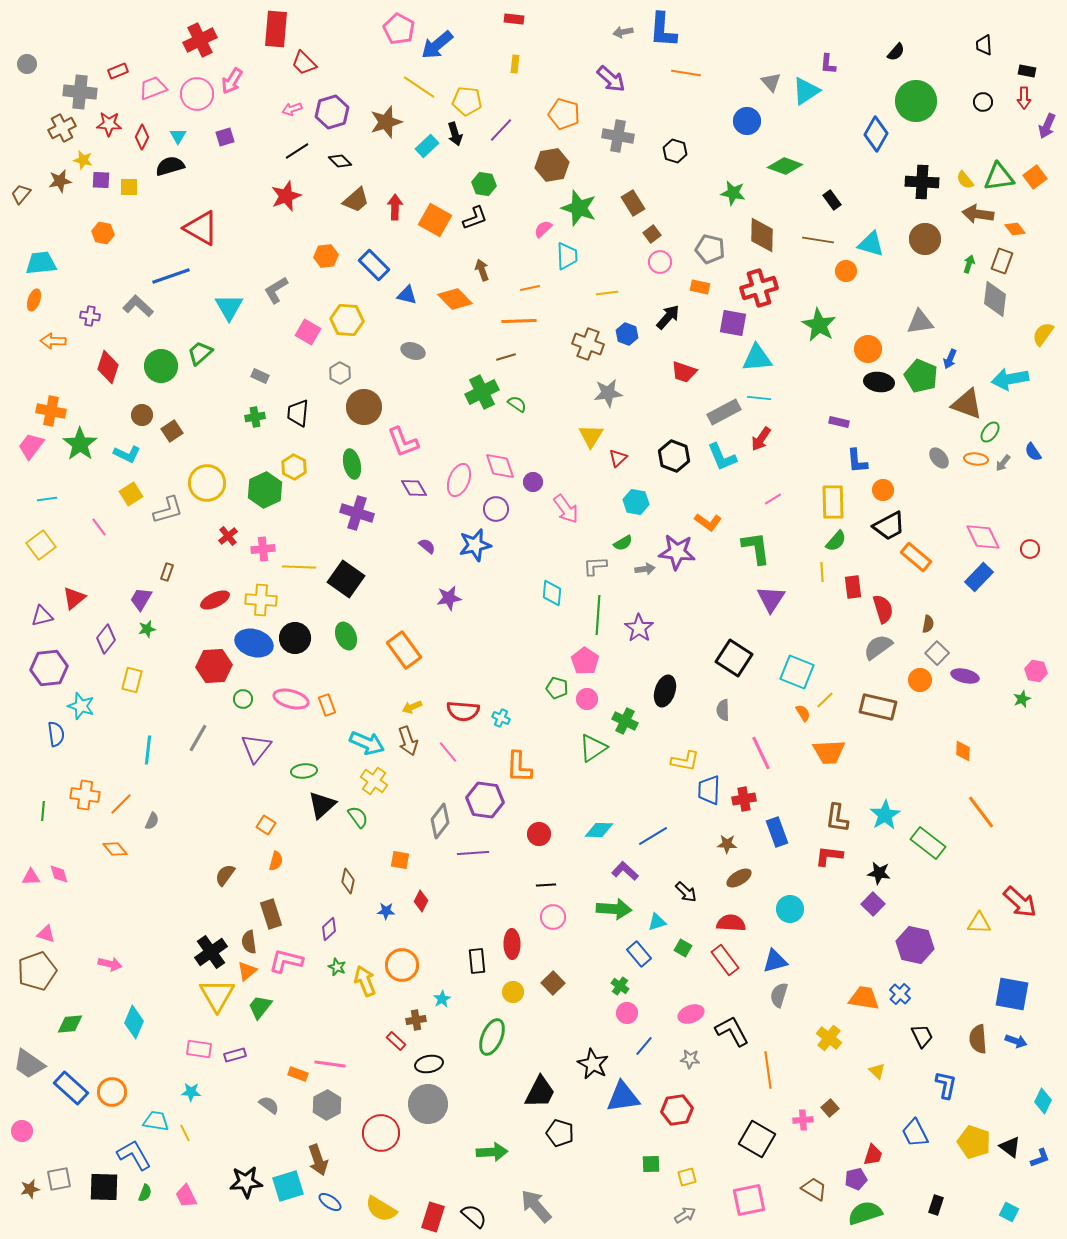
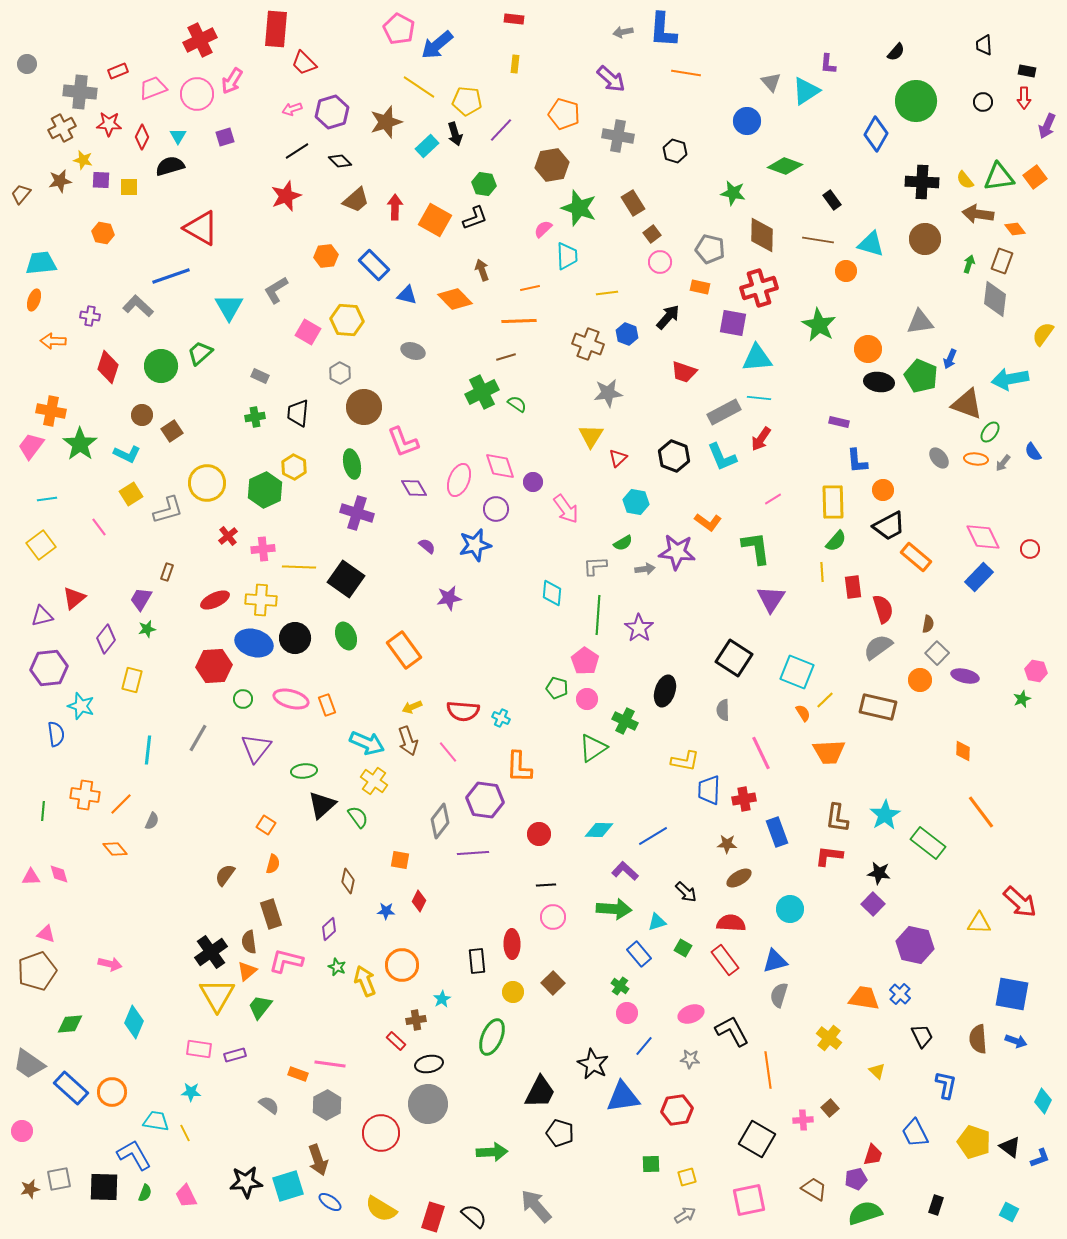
orange semicircle at (276, 861): moved 3 px left, 3 px down
red diamond at (421, 901): moved 2 px left
